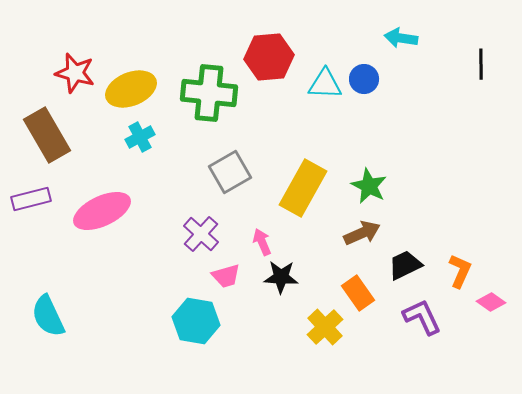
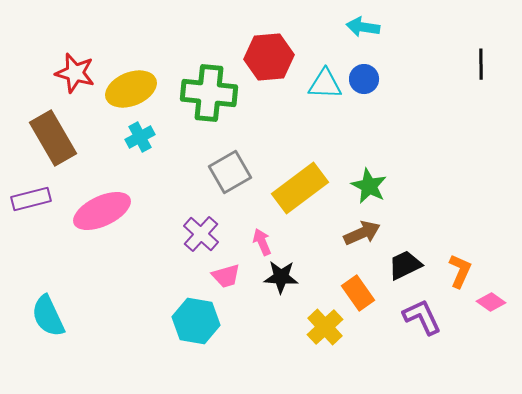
cyan arrow: moved 38 px left, 11 px up
brown rectangle: moved 6 px right, 3 px down
yellow rectangle: moved 3 px left; rotated 24 degrees clockwise
